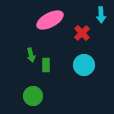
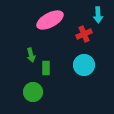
cyan arrow: moved 3 px left
red cross: moved 2 px right, 1 px down; rotated 21 degrees clockwise
green rectangle: moved 3 px down
green circle: moved 4 px up
